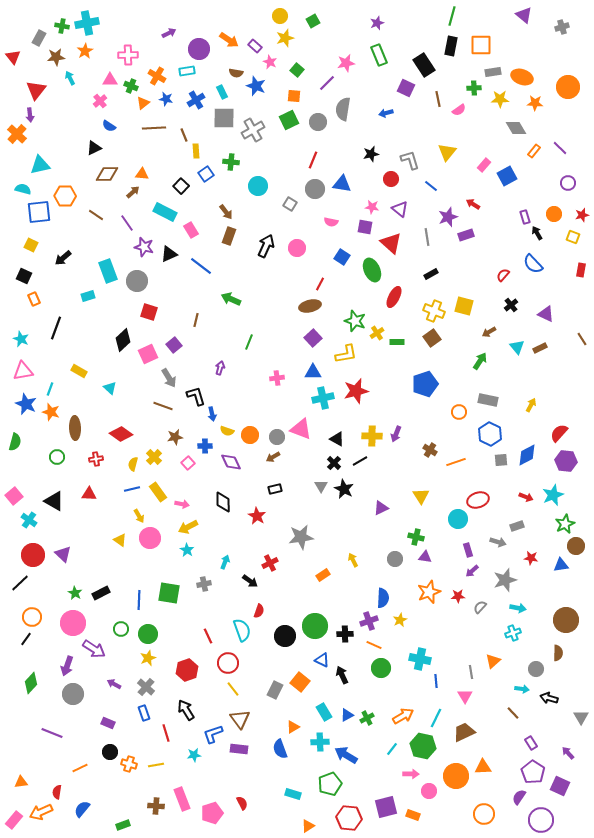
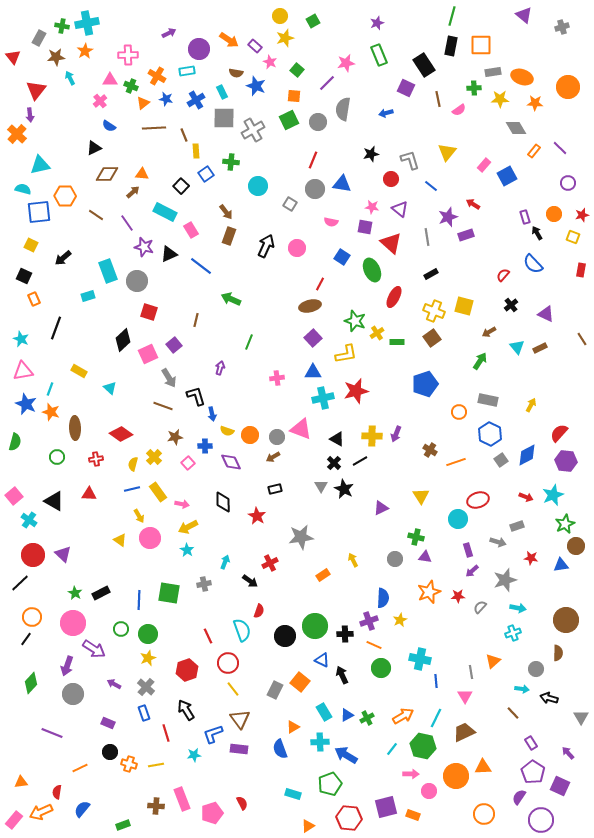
gray square at (501, 460): rotated 32 degrees counterclockwise
